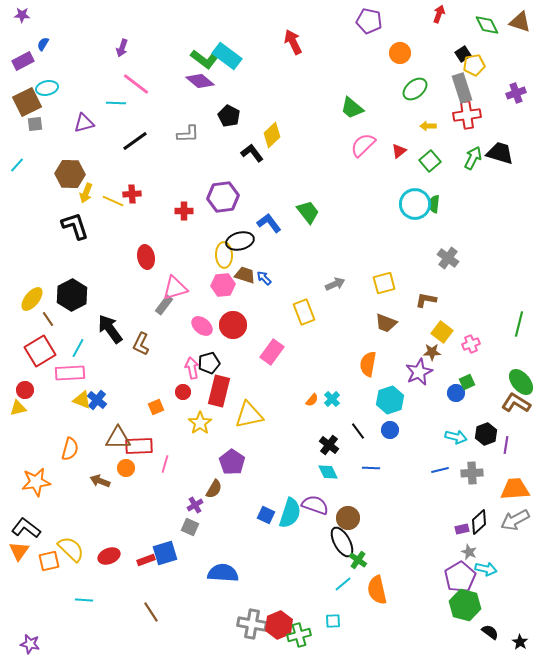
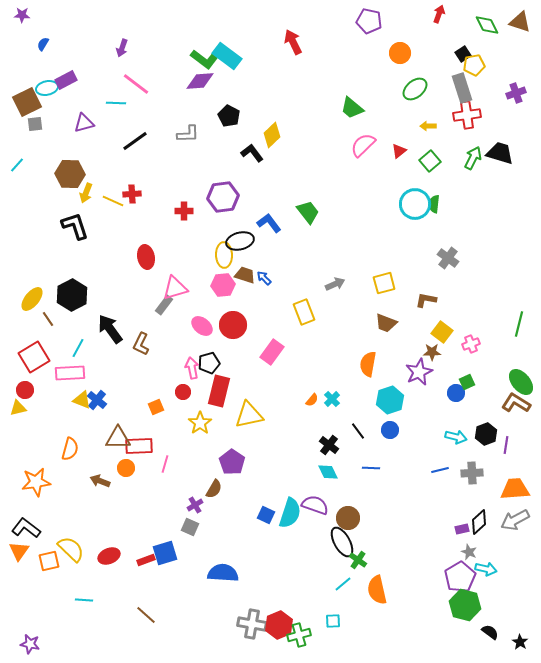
purple rectangle at (23, 61): moved 43 px right, 19 px down
purple diamond at (200, 81): rotated 44 degrees counterclockwise
red square at (40, 351): moved 6 px left, 6 px down
brown line at (151, 612): moved 5 px left, 3 px down; rotated 15 degrees counterclockwise
